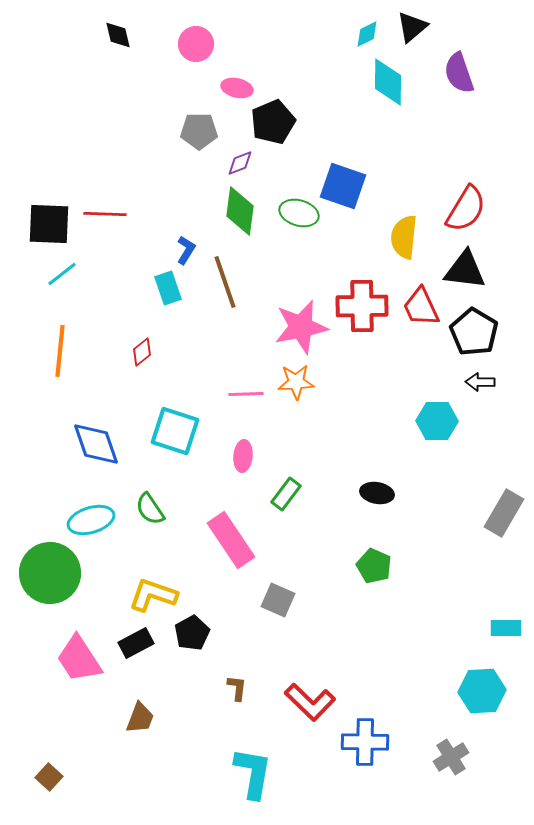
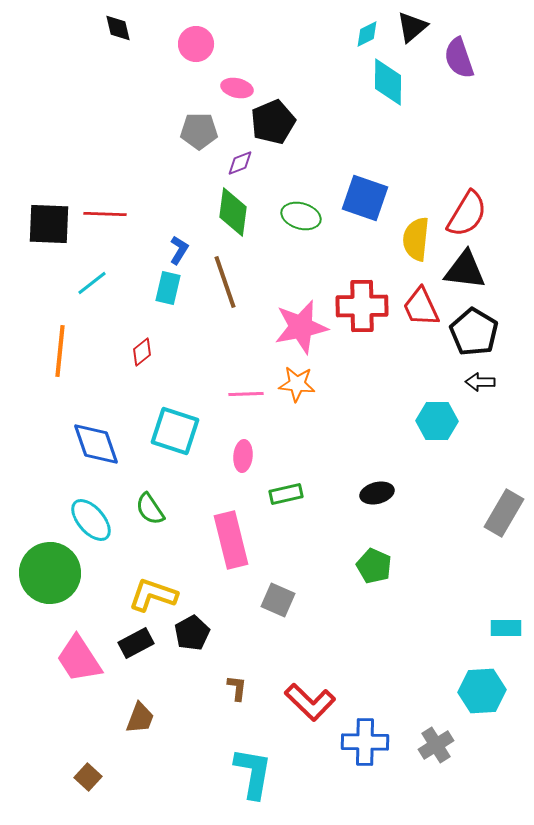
black diamond at (118, 35): moved 7 px up
purple semicircle at (459, 73): moved 15 px up
blue square at (343, 186): moved 22 px right, 12 px down
red semicircle at (466, 209): moved 1 px right, 5 px down
green diamond at (240, 211): moved 7 px left, 1 px down
green ellipse at (299, 213): moved 2 px right, 3 px down
yellow semicircle at (404, 237): moved 12 px right, 2 px down
blue L-shape at (186, 250): moved 7 px left
cyan line at (62, 274): moved 30 px right, 9 px down
cyan rectangle at (168, 288): rotated 32 degrees clockwise
orange star at (296, 382): moved 1 px right, 2 px down; rotated 9 degrees clockwise
black ellipse at (377, 493): rotated 24 degrees counterclockwise
green rectangle at (286, 494): rotated 40 degrees clockwise
cyan ellipse at (91, 520): rotated 66 degrees clockwise
pink rectangle at (231, 540): rotated 20 degrees clockwise
gray cross at (451, 757): moved 15 px left, 12 px up
brown square at (49, 777): moved 39 px right
